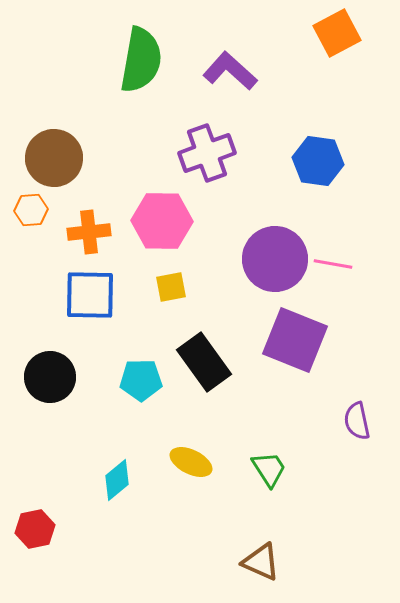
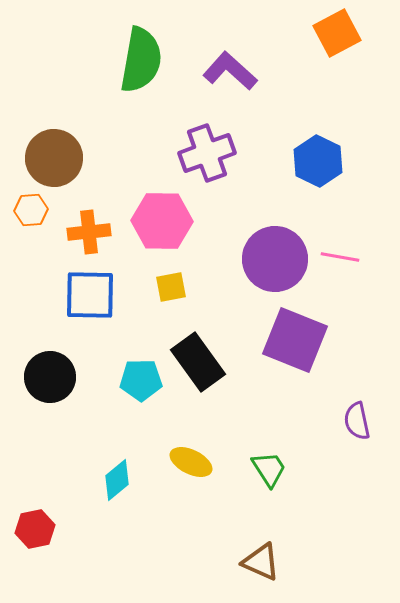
blue hexagon: rotated 18 degrees clockwise
pink line: moved 7 px right, 7 px up
black rectangle: moved 6 px left
